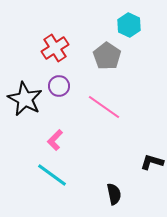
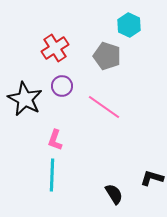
gray pentagon: rotated 16 degrees counterclockwise
purple circle: moved 3 px right
pink L-shape: rotated 25 degrees counterclockwise
black L-shape: moved 16 px down
cyan line: rotated 56 degrees clockwise
black semicircle: rotated 20 degrees counterclockwise
